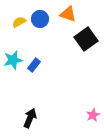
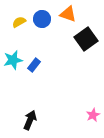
blue circle: moved 2 px right
black arrow: moved 2 px down
